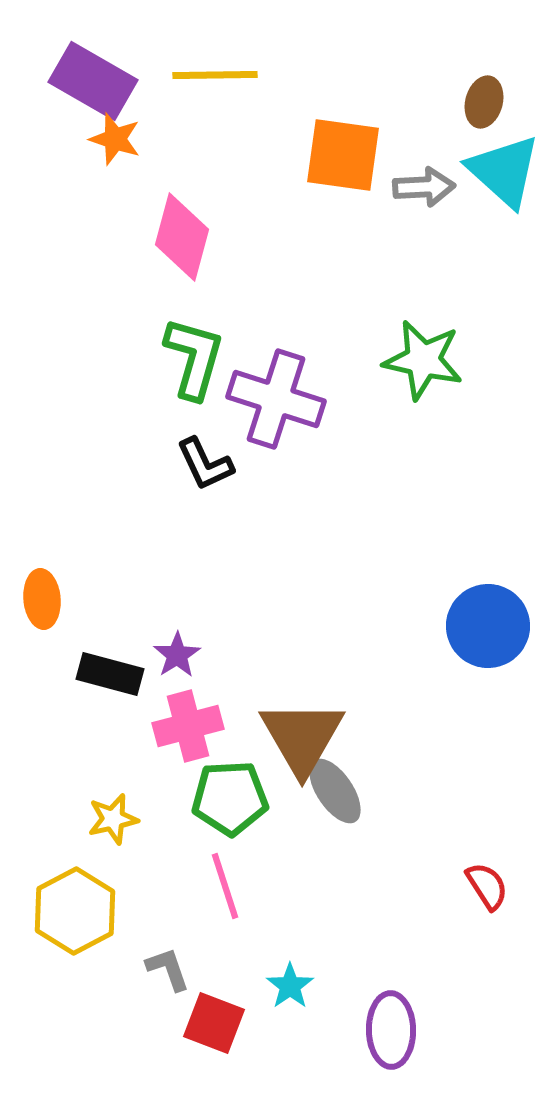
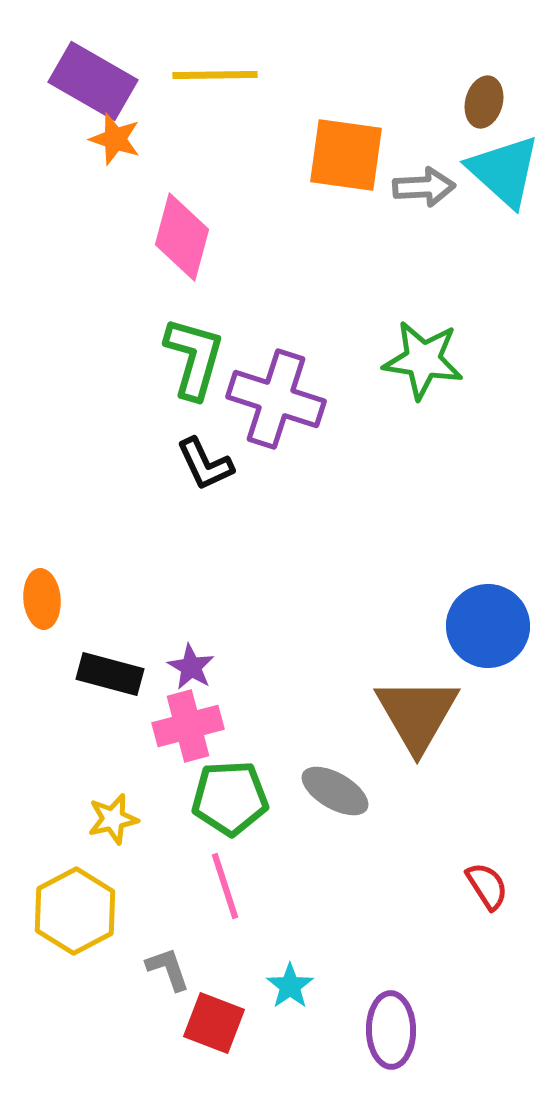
orange square: moved 3 px right
green star: rotated 4 degrees counterclockwise
purple star: moved 14 px right, 12 px down; rotated 9 degrees counterclockwise
brown triangle: moved 115 px right, 23 px up
gray ellipse: rotated 26 degrees counterclockwise
